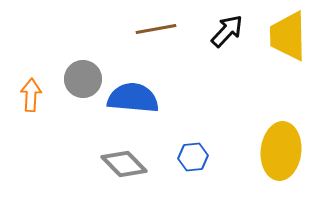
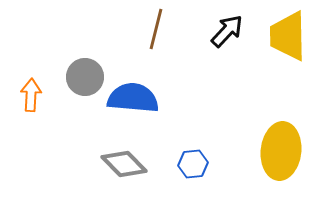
brown line: rotated 66 degrees counterclockwise
gray circle: moved 2 px right, 2 px up
blue hexagon: moved 7 px down
